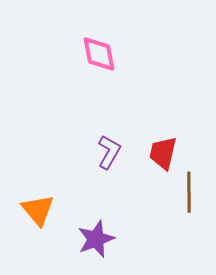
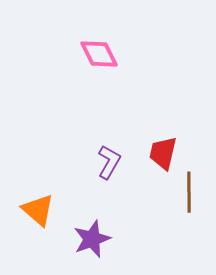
pink diamond: rotated 15 degrees counterclockwise
purple L-shape: moved 10 px down
orange triangle: rotated 9 degrees counterclockwise
purple star: moved 4 px left
